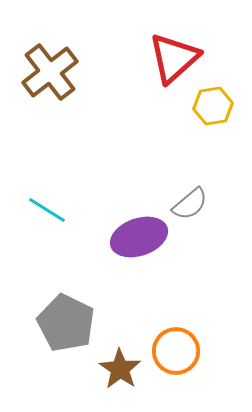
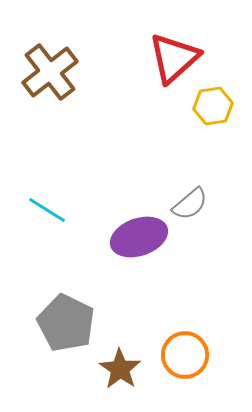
orange circle: moved 9 px right, 4 px down
